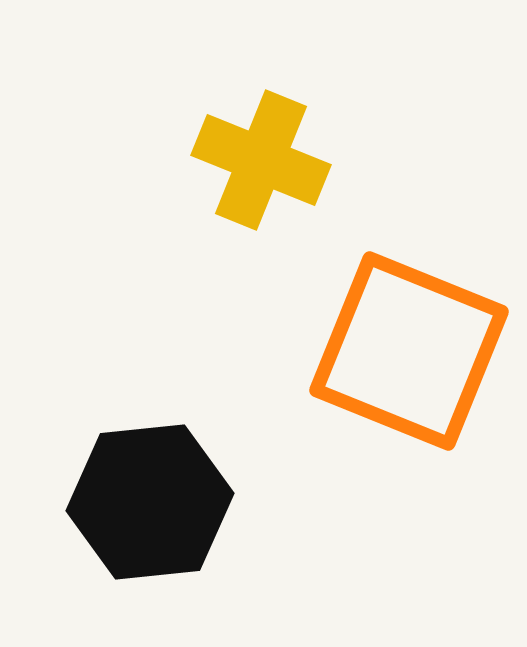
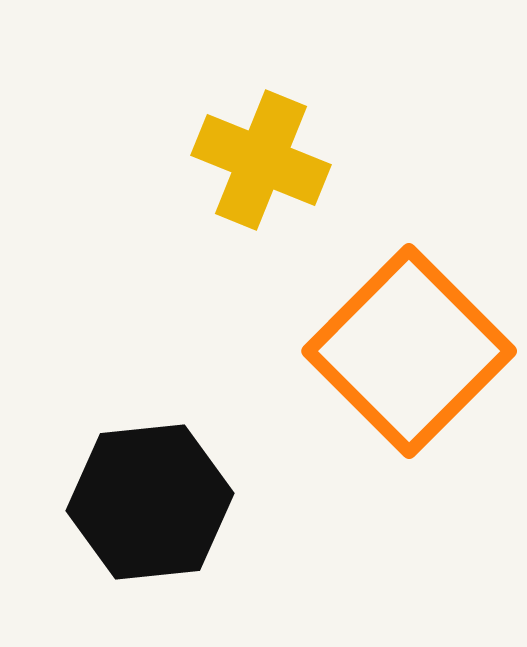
orange square: rotated 23 degrees clockwise
